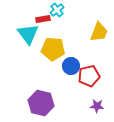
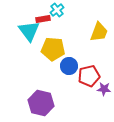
cyan triangle: moved 1 px right, 3 px up
blue circle: moved 2 px left
purple star: moved 7 px right, 17 px up
